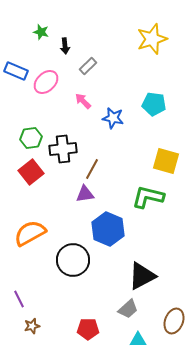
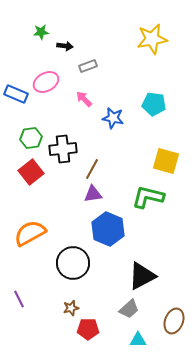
green star: rotated 21 degrees counterclockwise
yellow star: rotated 8 degrees clockwise
black arrow: rotated 77 degrees counterclockwise
gray rectangle: rotated 24 degrees clockwise
blue rectangle: moved 23 px down
pink ellipse: rotated 15 degrees clockwise
pink arrow: moved 1 px right, 2 px up
purple triangle: moved 8 px right
black circle: moved 3 px down
gray trapezoid: moved 1 px right
brown star: moved 39 px right, 18 px up
